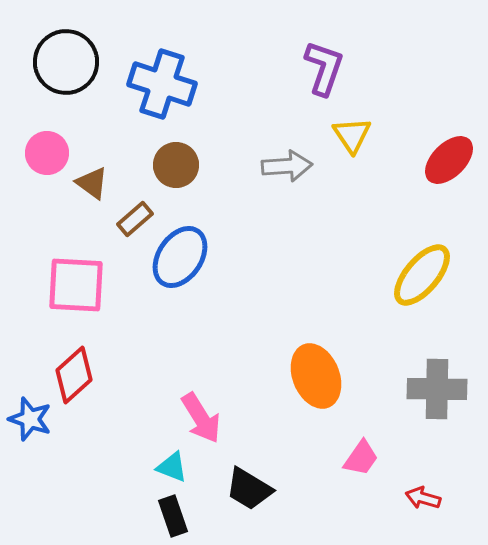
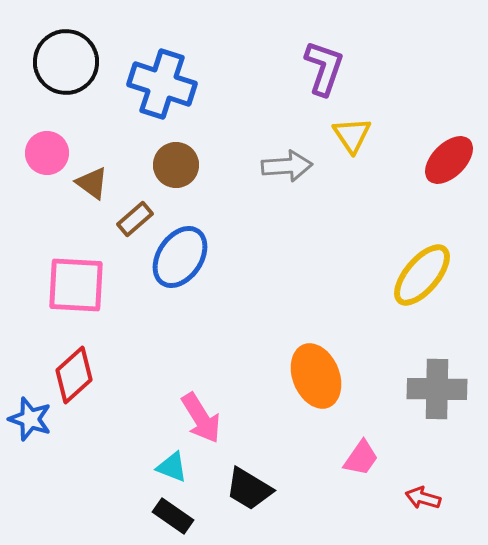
black rectangle: rotated 36 degrees counterclockwise
